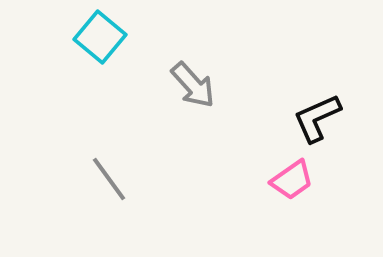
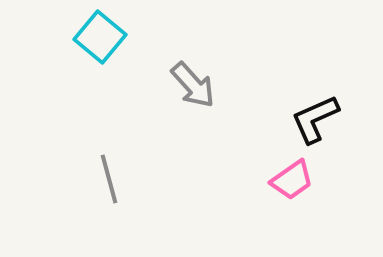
black L-shape: moved 2 px left, 1 px down
gray line: rotated 21 degrees clockwise
